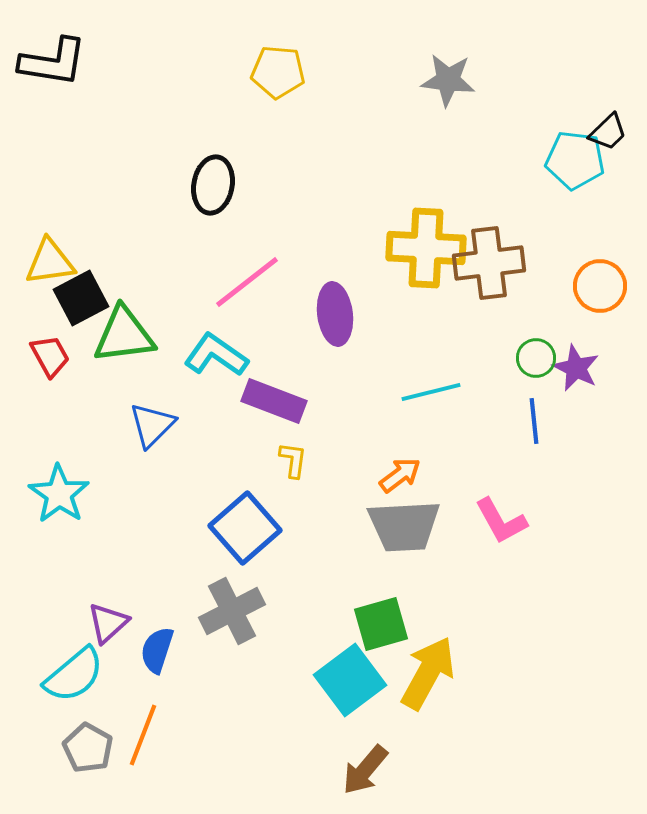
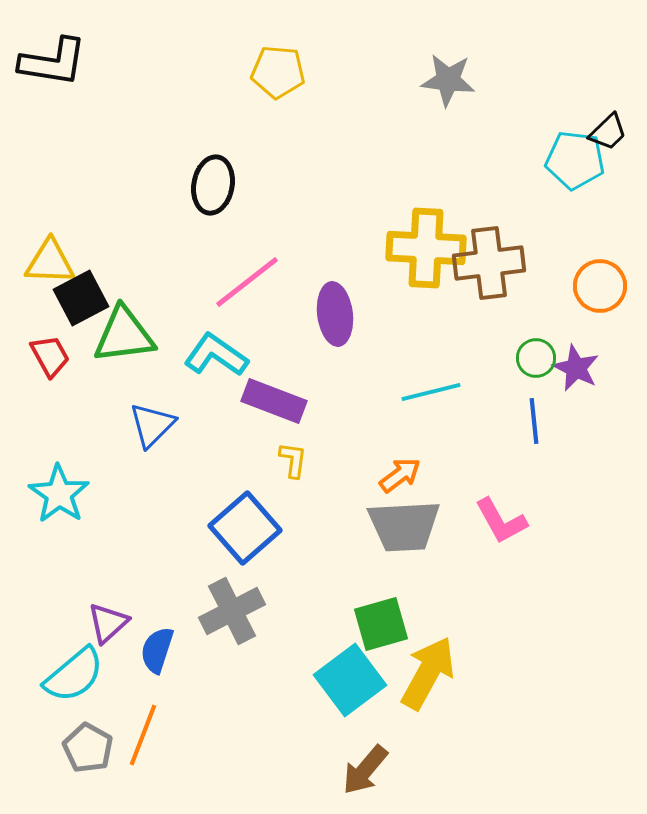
yellow triangle: rotated 10 degrees clockwise
